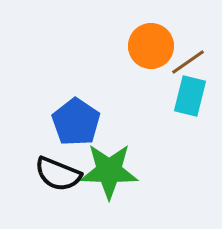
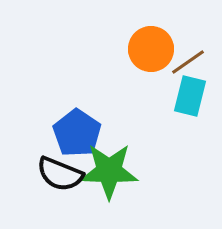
orange circle: moved 3 px down
blue pentagon: moved 1 px right, 11 px down
black semicircle: moved 2 px right
